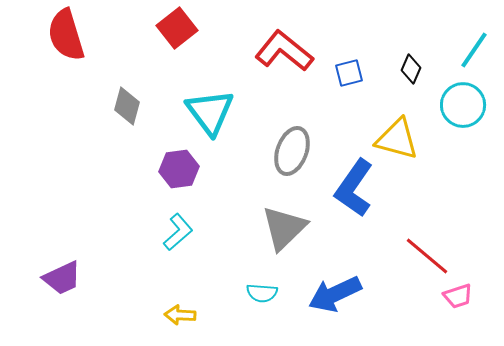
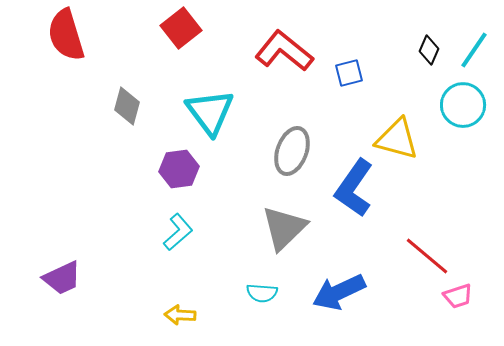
red square: moved 4 px right
black diamond: moved 18 px right, 19 px up
blue arrow: moved 4 px right, 2 px up
